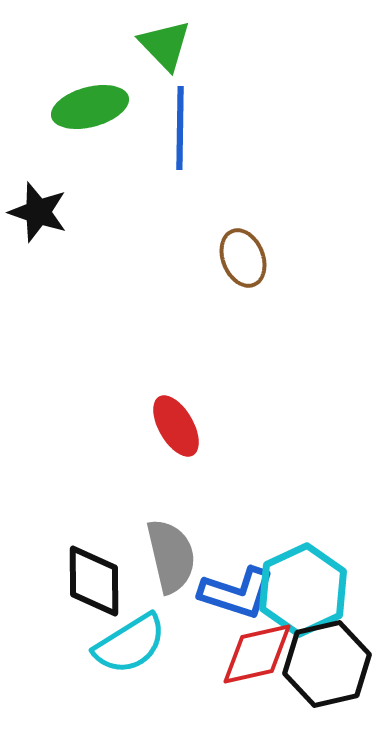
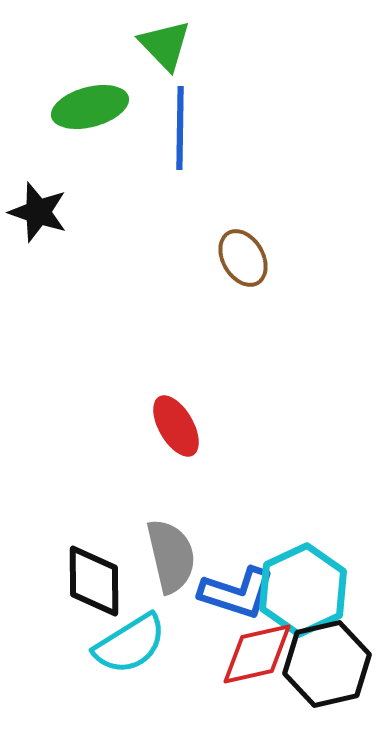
brown ellipse: rotated 8 degrees counterclockwise
